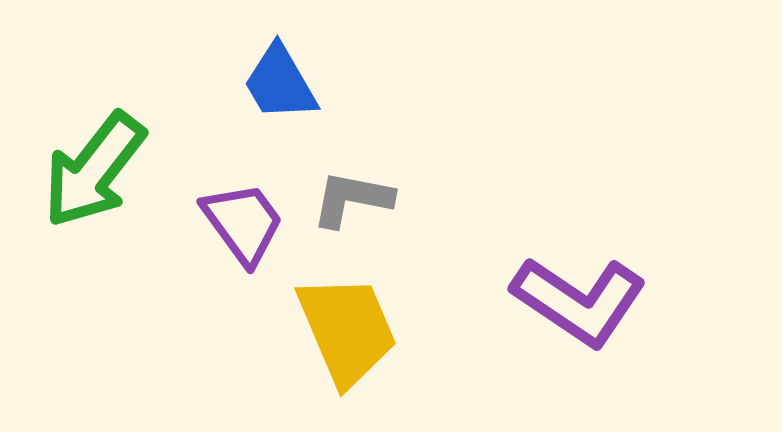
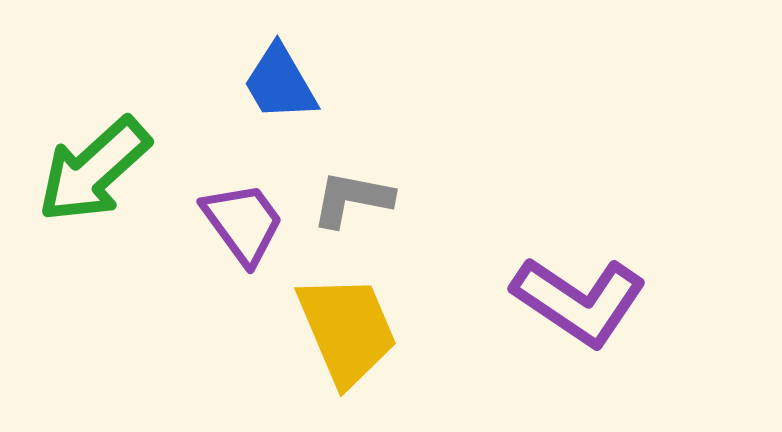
green arrow: rotated 10 degrees clockwise
